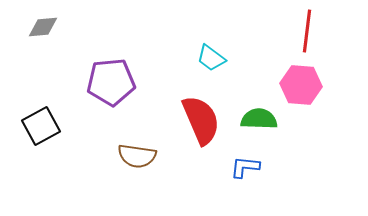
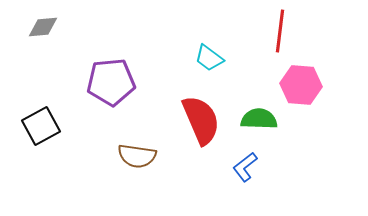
red line: moved 27 px left
cyan trapezoid: moved 2 px left
blue L-shape: rotated 44 degrees counterclockwise
